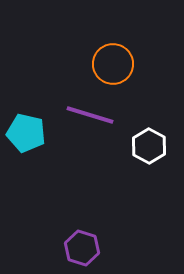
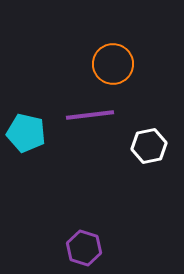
purple line: rotated 24 degrees counterclockwise
white hexagon: rotated 20 degrees clockwise
purple hexagon: moved 2 px right
